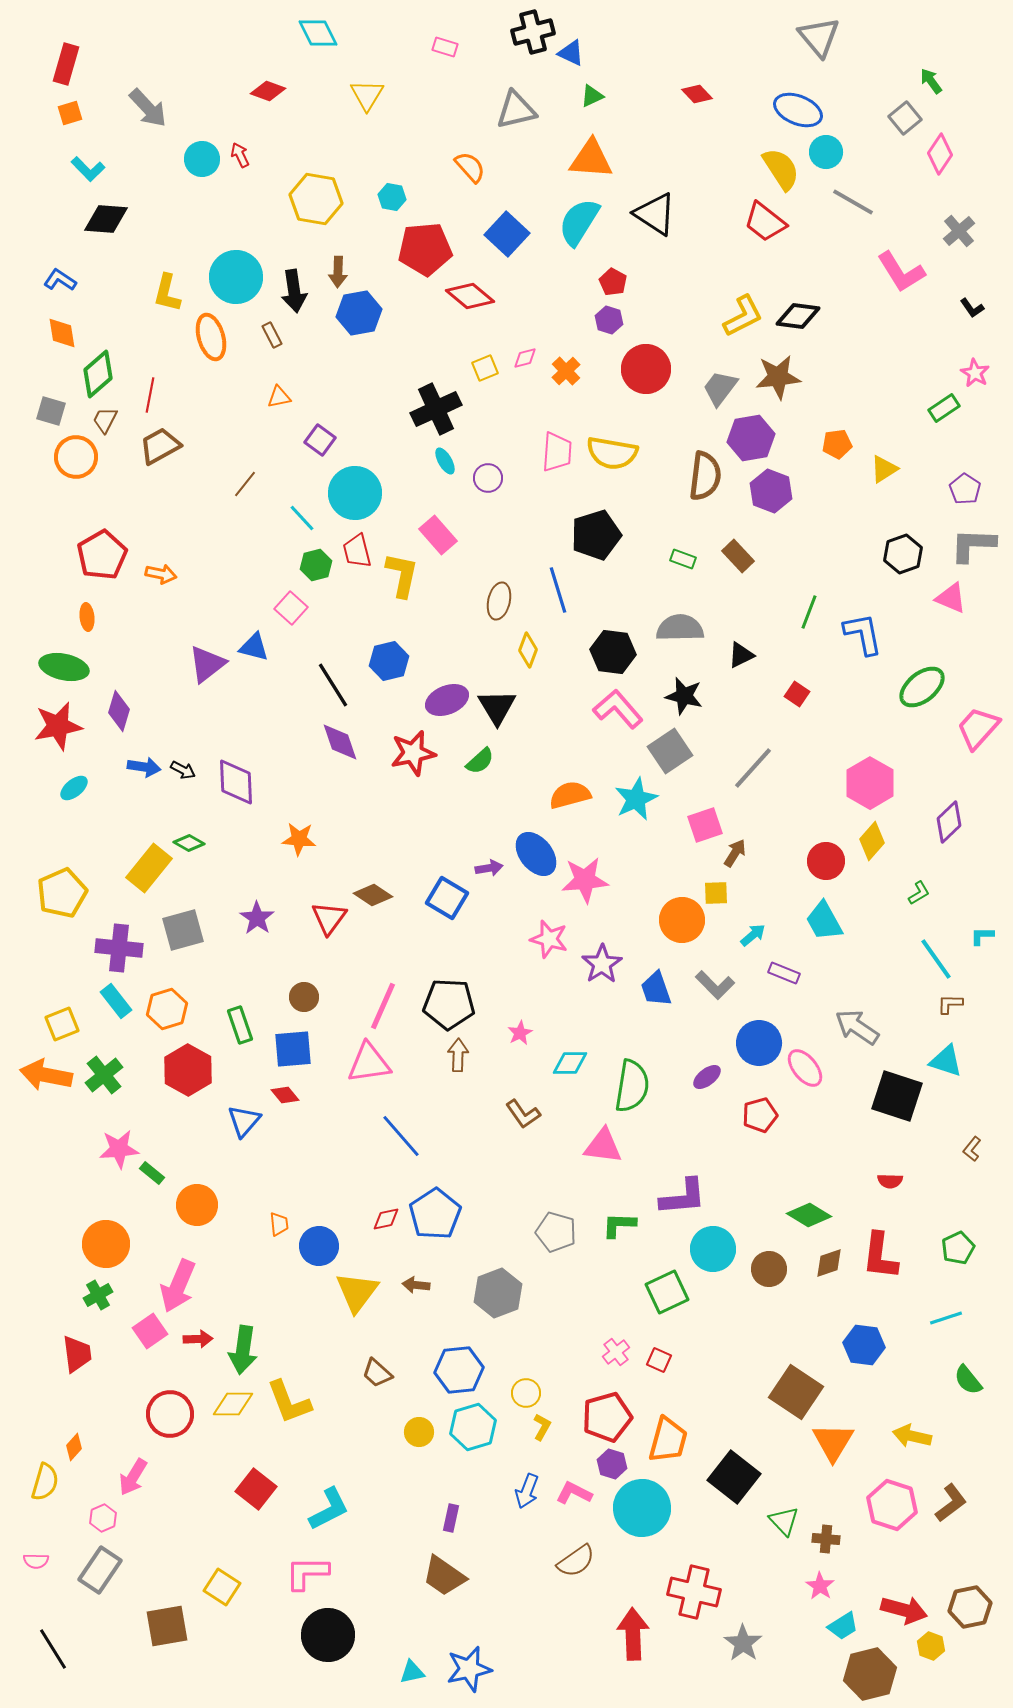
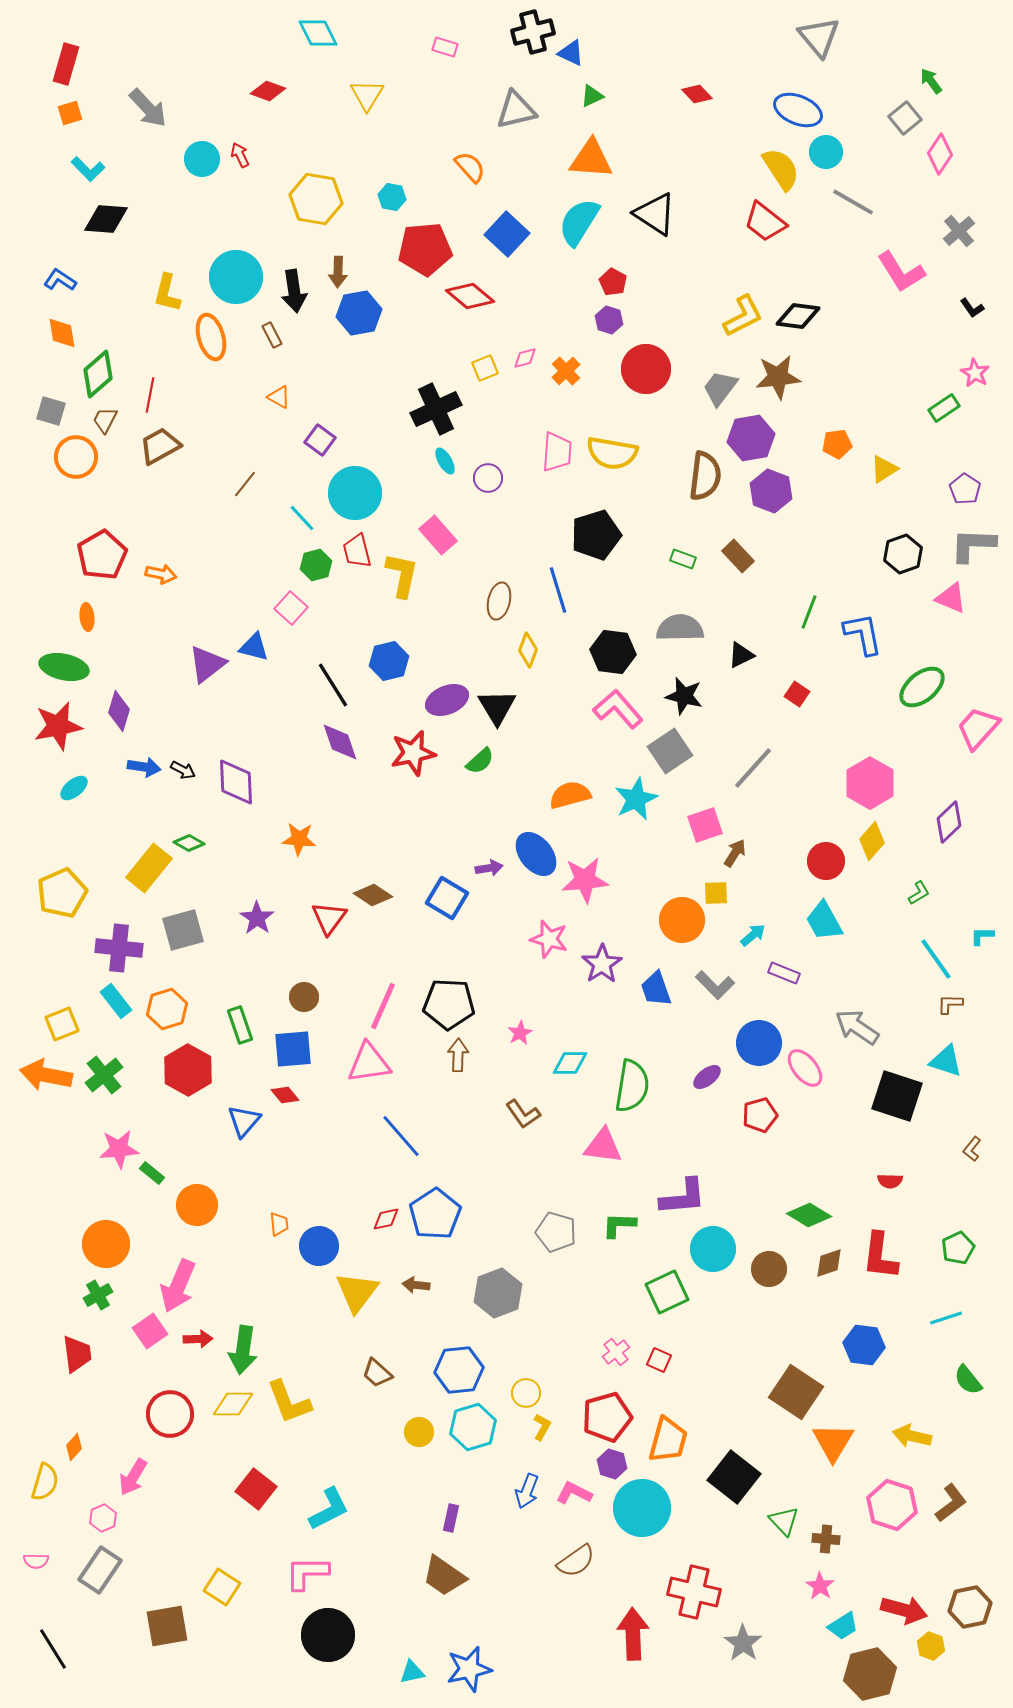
orange triangle at (279, 397): rotated 40 degrees clockwise
